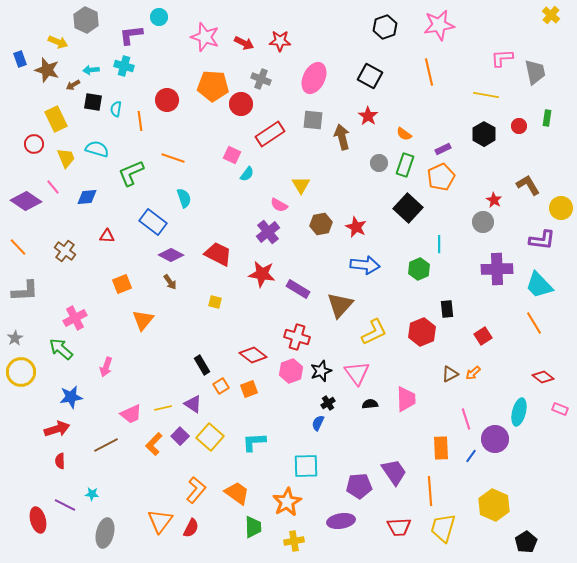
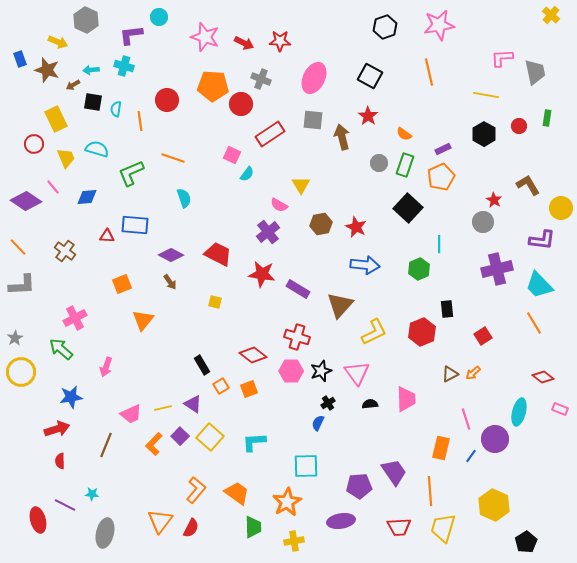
blue rectangle at (153, 222): moved 18 px left, 3 px down; rotated 32 degrees counterclockwise
purple cross at (497, 269): rotated 12 degrees counterclockwise
gray L-shape at (25, 291): moved 3 px left, 6 px up
pink hexagon at (291, 371): rotated 20 degrees clockwise
brown line at (106, 445): rotated 40 degrees counterclockwise
orange rectangle at (441, 448): rotated 15 degrees clockwise
